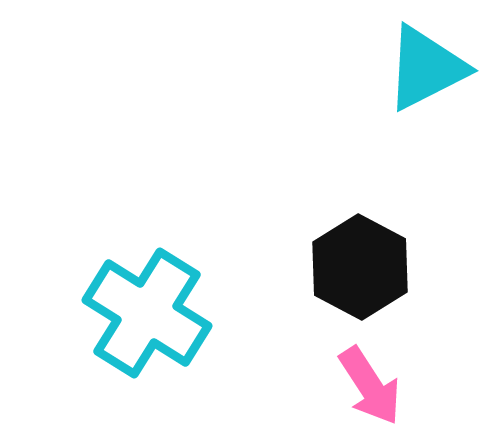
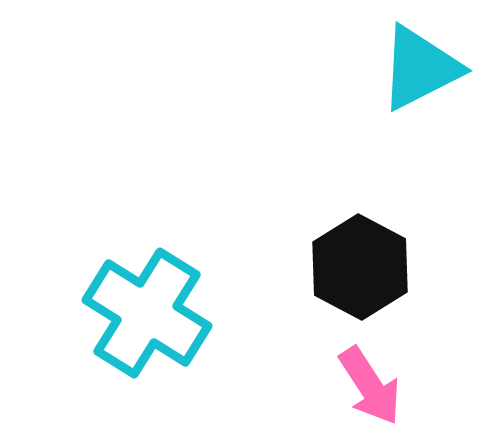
cyan triangle: moved 6 px left
